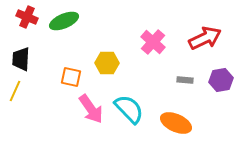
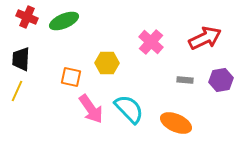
pink cross: moved 2 px left
yellow line: moved 2 px right
